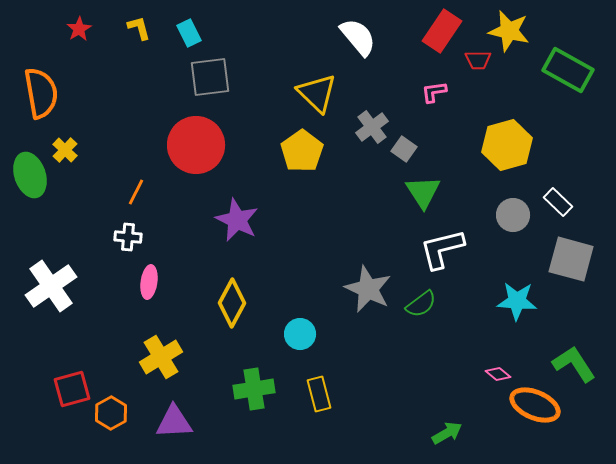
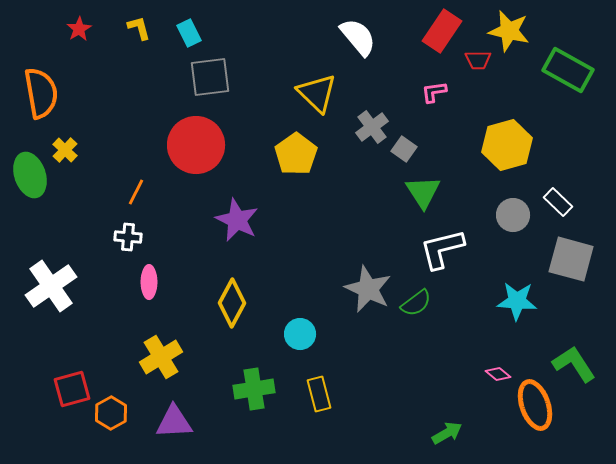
yellow pentagon at (302, 151): moved 6 px left, 3 px down
pink ellipse at (149, 282): rotated 8 degrees counterclockwise
green semicircle at (421, 304): moved 5 px left, 1 px up
orange ellipse at (535, 405): rotated 48 degrees clockwise
